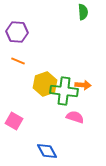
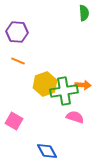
green semicircle: moved 1 px right, 1 px down
green cross: rotated 16 degrees counterclockwise
